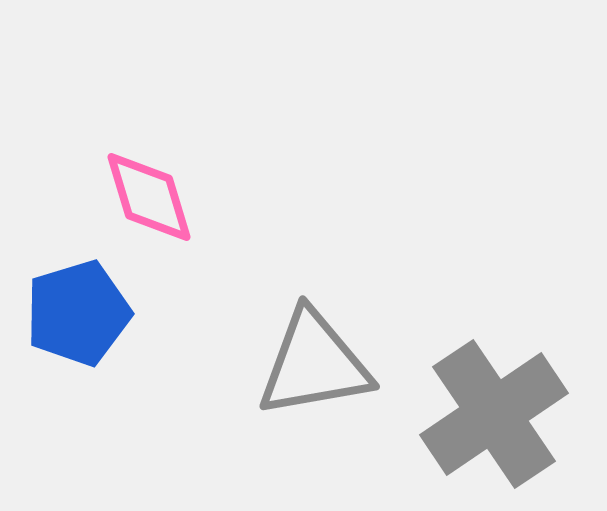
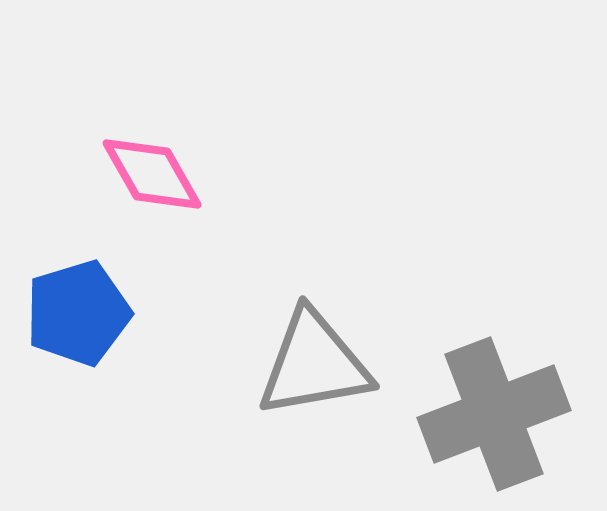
pink diamond: moved 3 px right, 23 px up; rotated 13 degrees counterclockwise
gray cross: rotated 13 degrees clockwise
